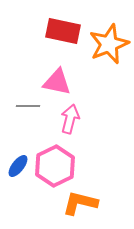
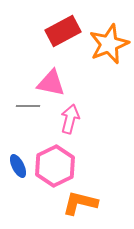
red rectangle: rotated 40 degrees counterclockwise
pink triangle: moved 6 px left, 1 px down
blue ellipse: rotated 65 degrees counterclockwise
